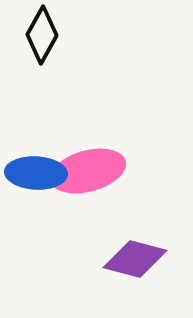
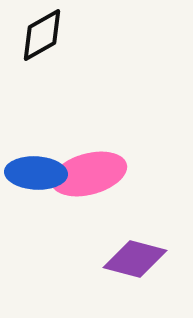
black diamond: rotated 32 degrees clockwise
pink ellipse: moved 1 px right, 3 px down
